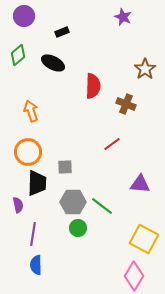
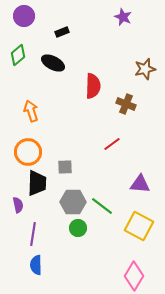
brown star: rotated 20 degrees clockwise
yellow square: moved 5 px left, 13 px up
